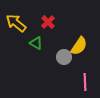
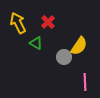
yellow arrow: moved 2 px right; rotated 25 degrees clockwise
